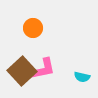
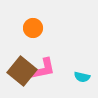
brown square: rotated 8 degrees counterclockwise
